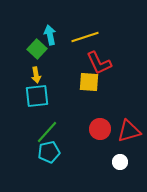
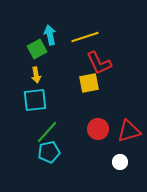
green square: rotated 18 degrees clockwise
yellow square: moved 1 px down; rotated 15 degrees counterclockwise
cyan square: moved 2 px left, 4 px down
red circle: moved 2 px left
